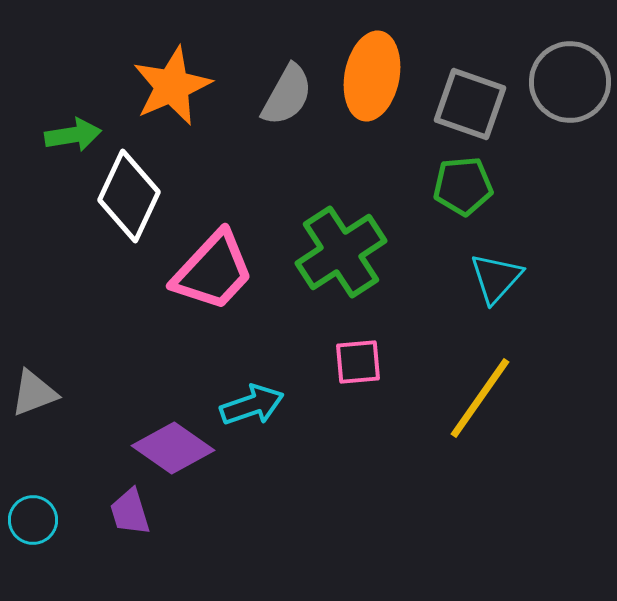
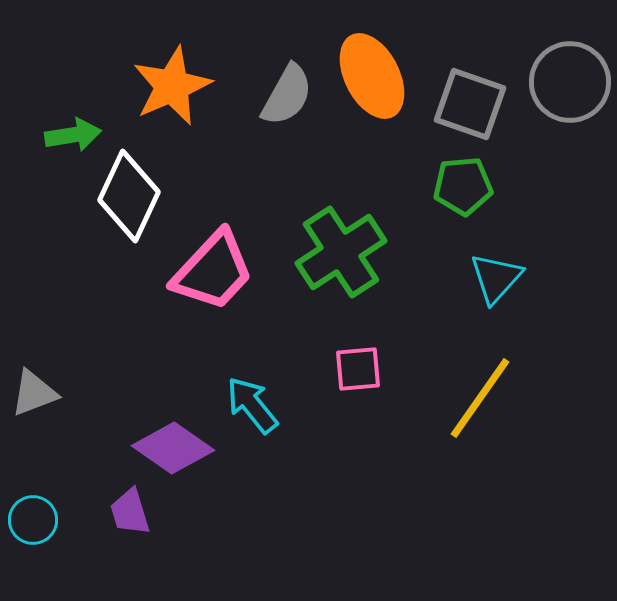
orange ellipse: rotated 38 degrees counterclockwise
pink square: moved 7 px down
cyan arrow: rotated 110 degrees counterclockwise
